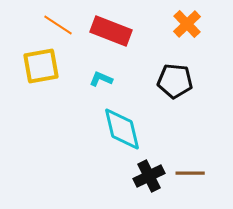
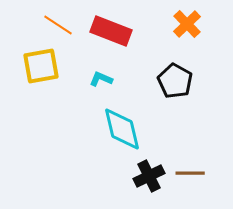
black pentagon: rotated 24 degrees clockwise
